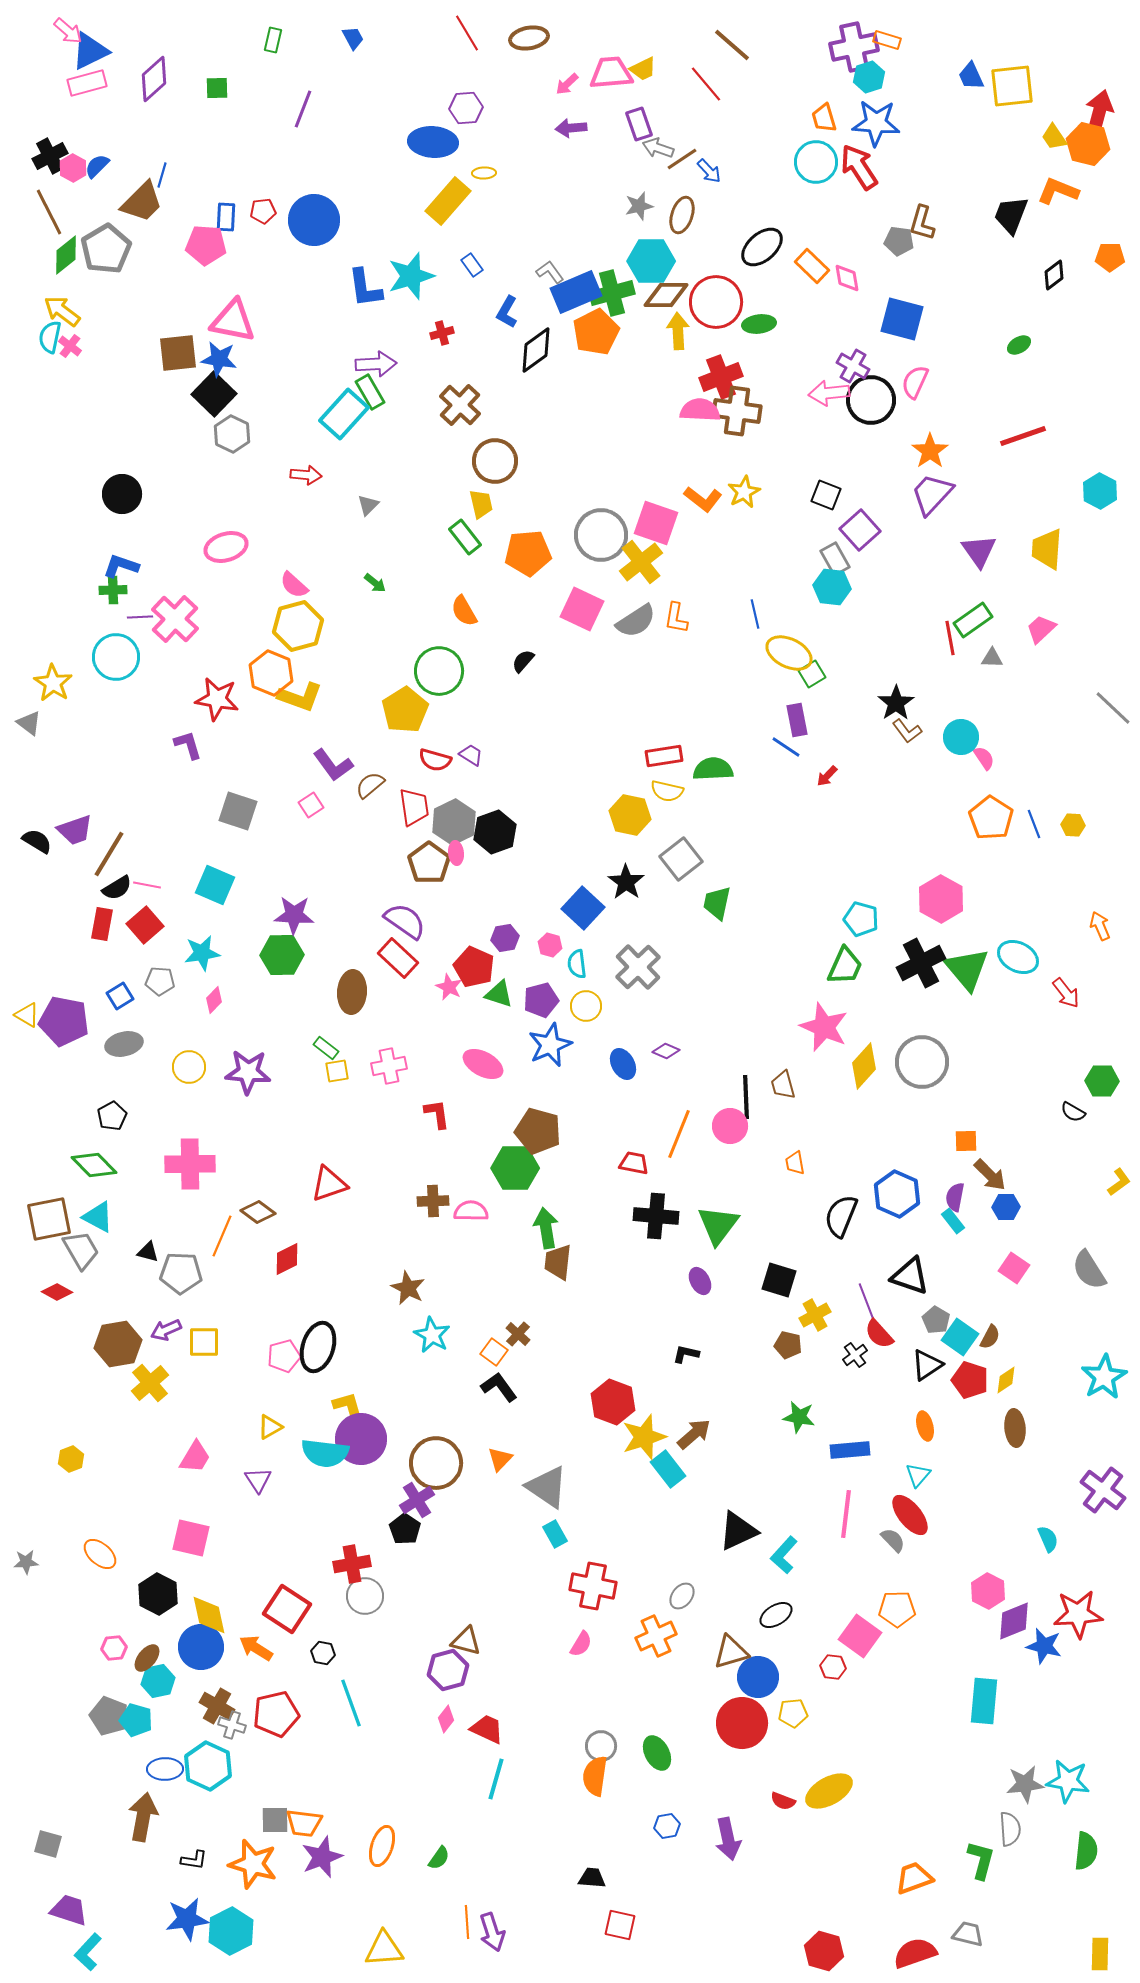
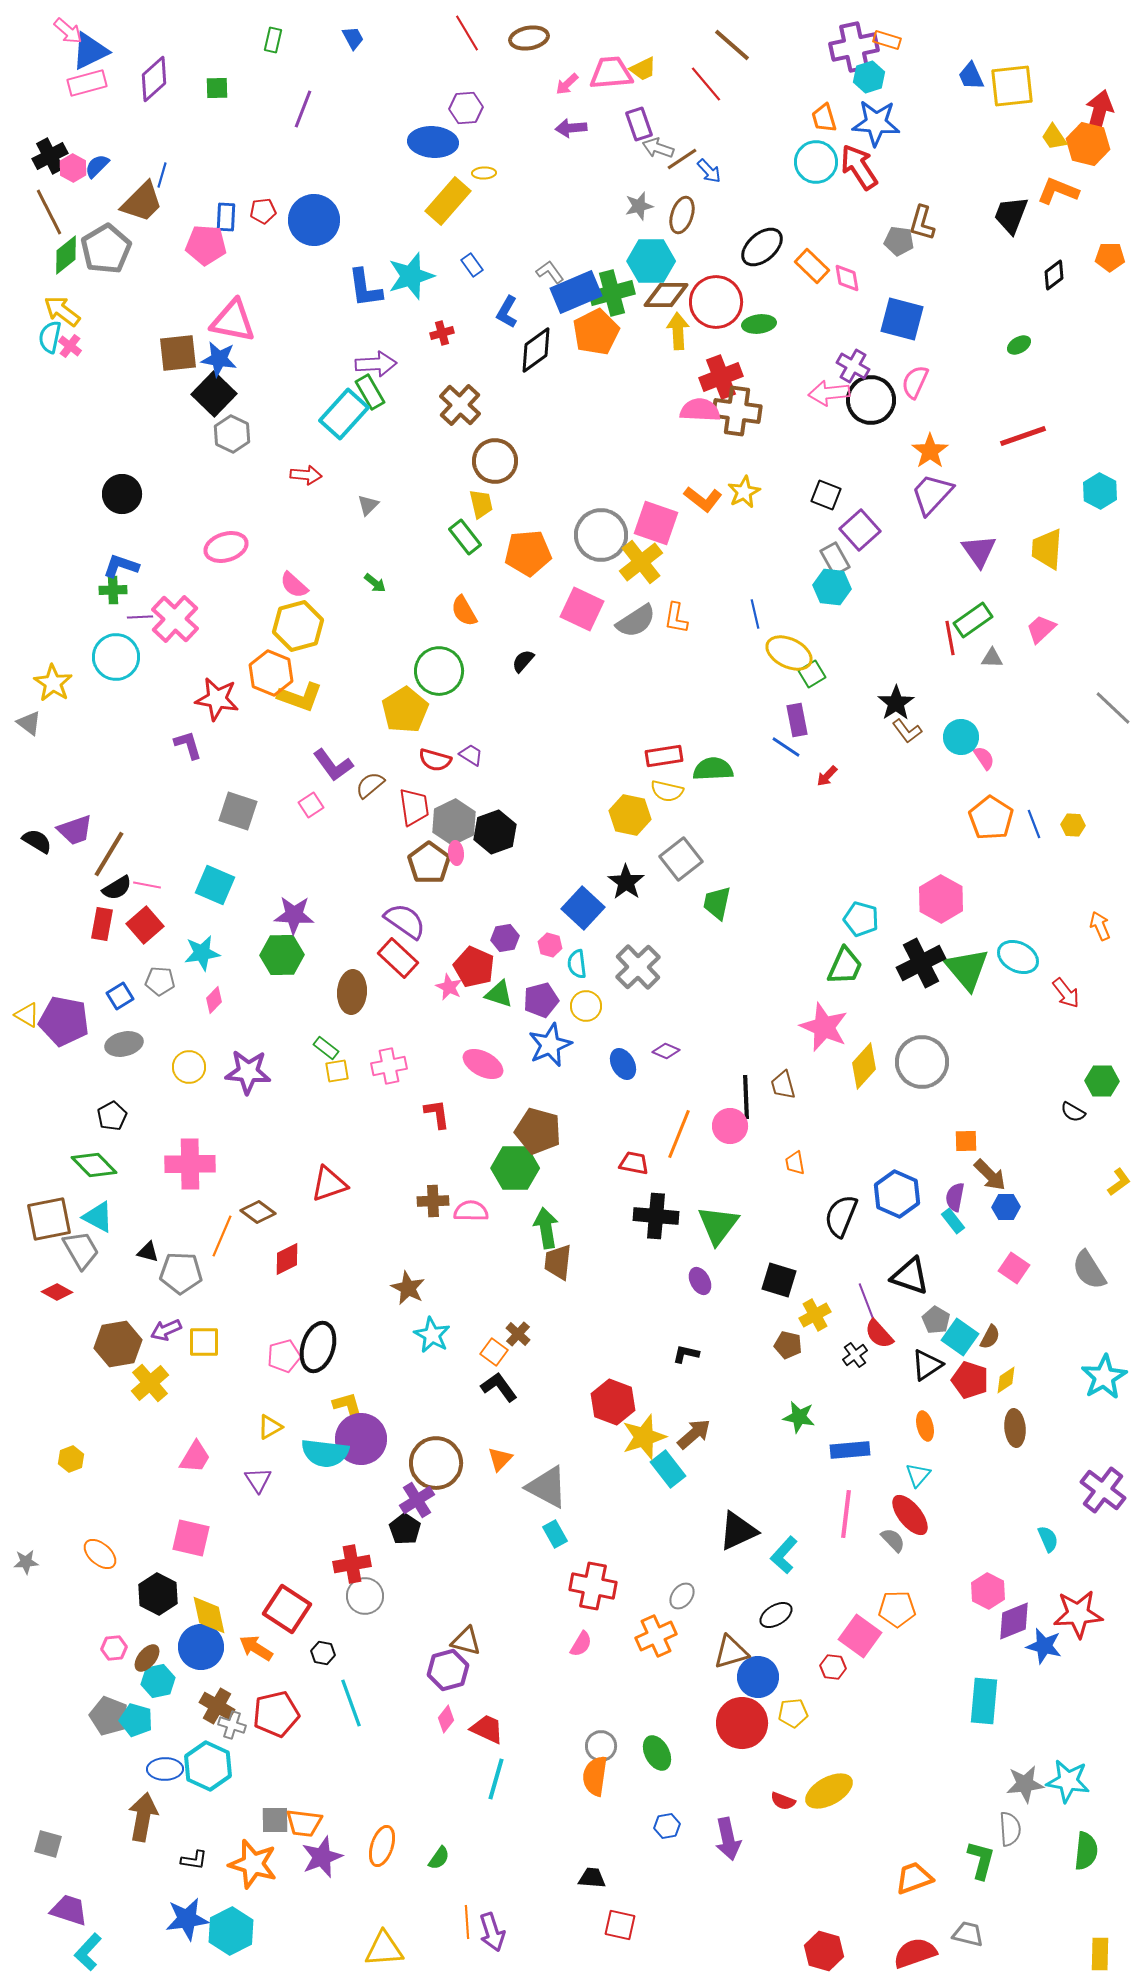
gray triangle at (547, 1487): rotated 6 degrees counterclockwise
